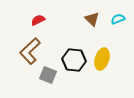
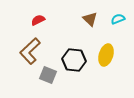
brown triangle: moved 2 px left
yellow ellipse: moved 4 px right, 4 px up
